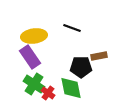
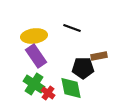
purple rectangle: moved 6 px right, 1 px up
black pentagon: moved 2 px right, 1 px down
